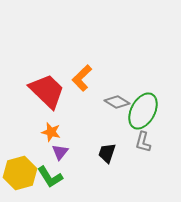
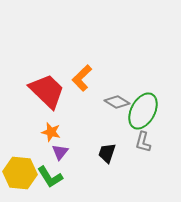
yellow hexagon: rotated 20 degrees clockwise
